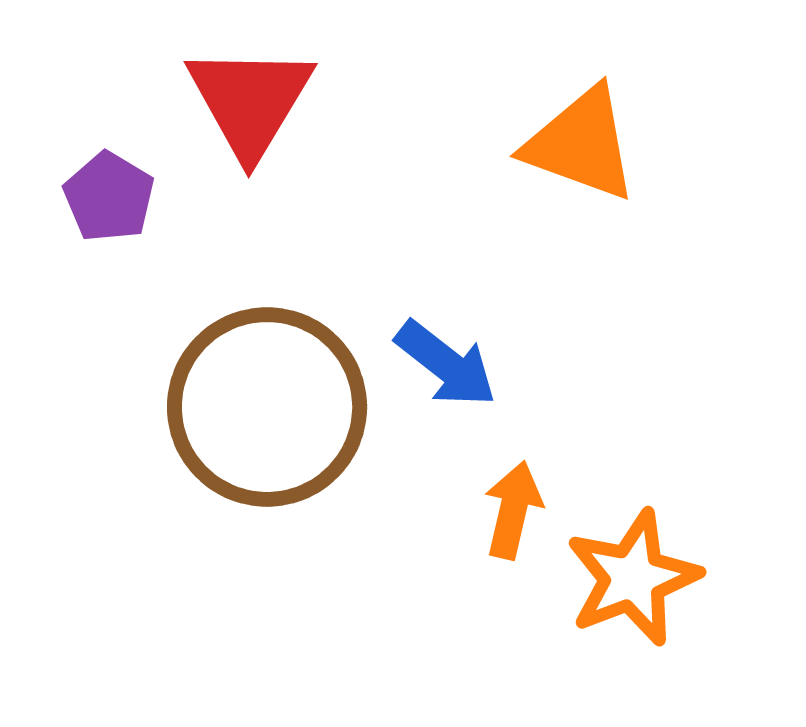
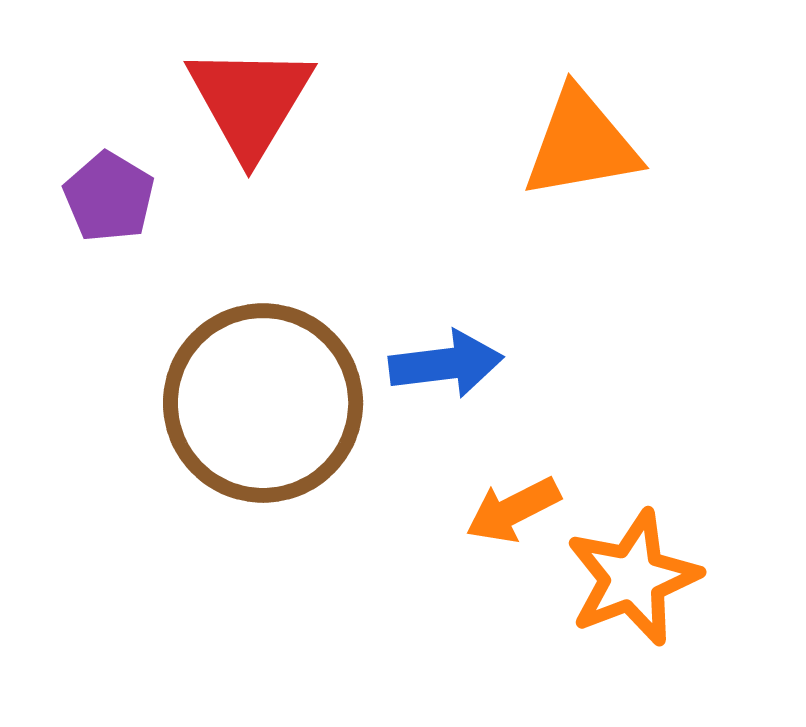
orange triangle: rotated 30 degrees counterclockwise
blue arrow: rotated 45 degrees counterclockwise
brown circle: moved 4 px left, 4 px up
orange arrow: rotated 130 degrees counterclockwise
